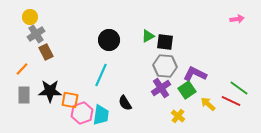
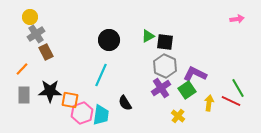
gray hexagon: rotated 20 degrees clockwise
green line: moved 1 px left; rotated 24 degrees clockwise
yellow arrow: moved 1 px right, 1 px up; rotated 56 degrees clockwise
